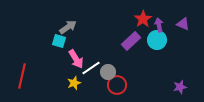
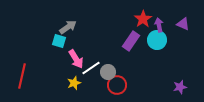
purple rectangle: rotated 12 degrees counterclockwise
